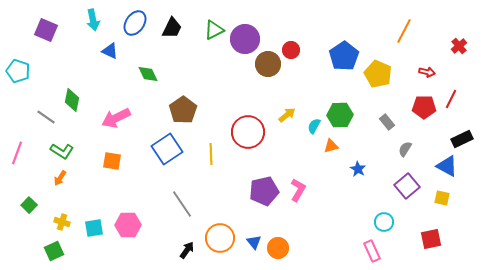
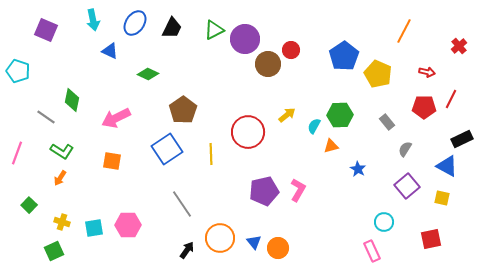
green diamond at (148, 74): rotated 40 degrees counterclockwise
